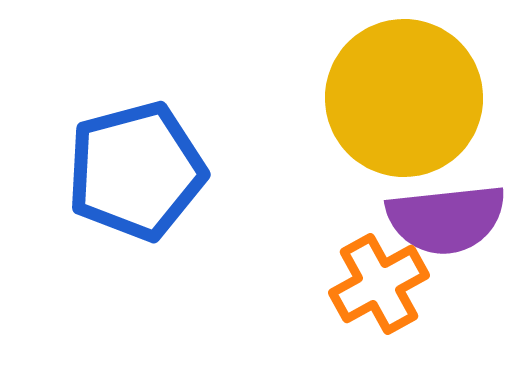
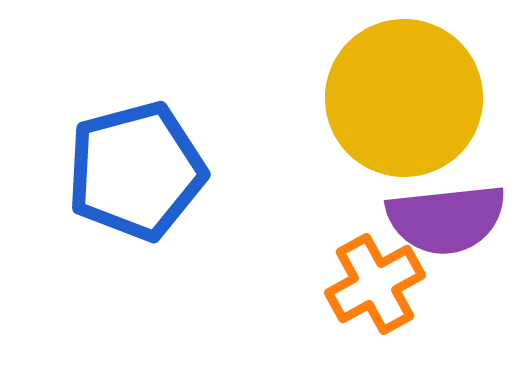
orange cross: moved 4 px left
